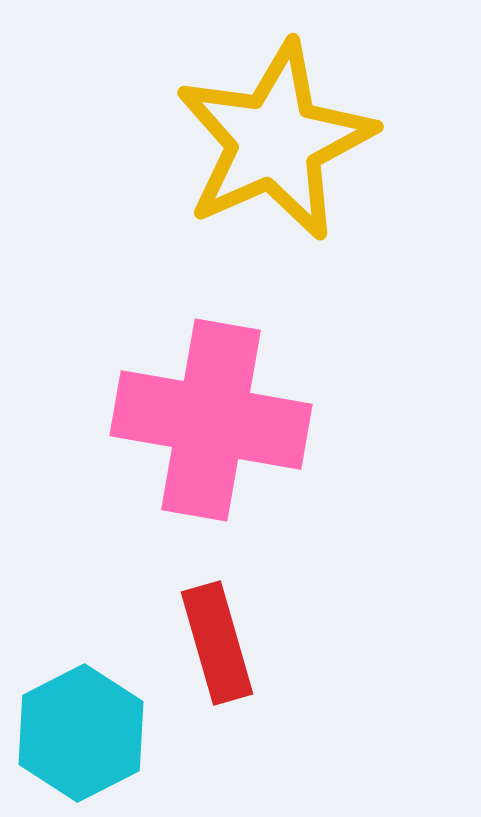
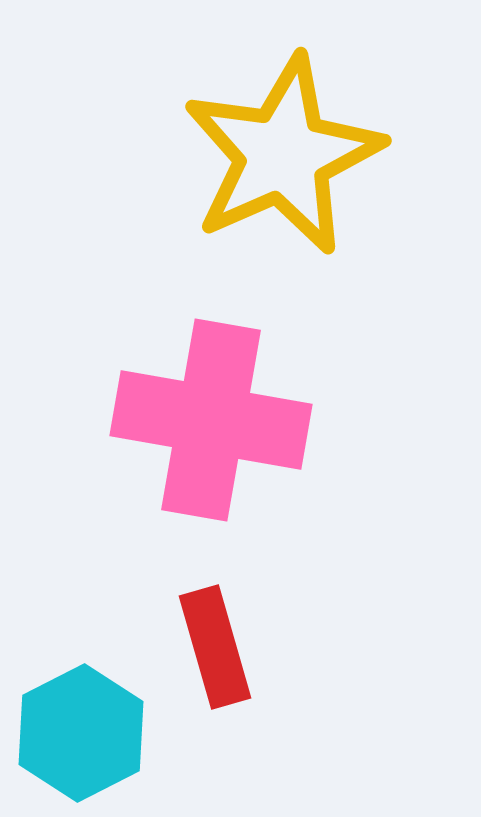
yellow star: moved 8 px right, 14 px down
red rectangle: moved 2 px left, 4 px down
